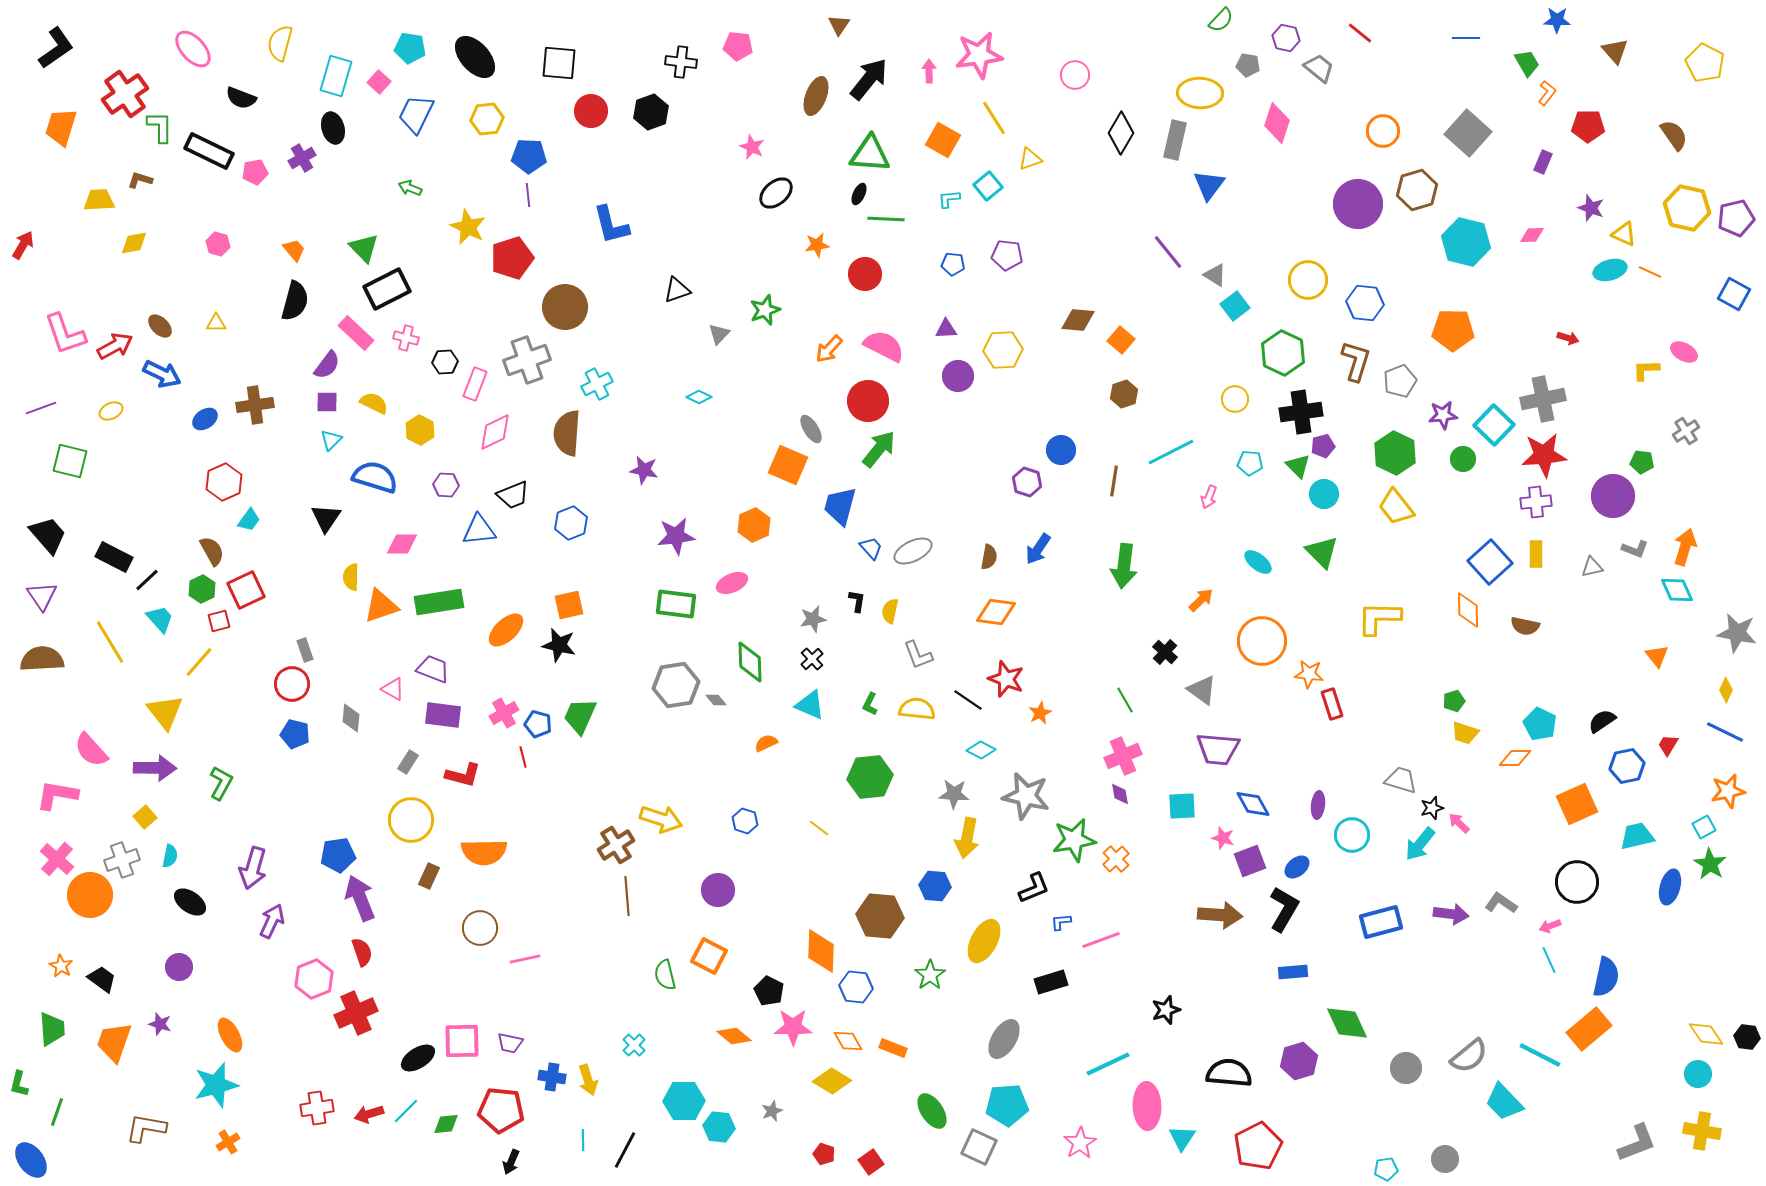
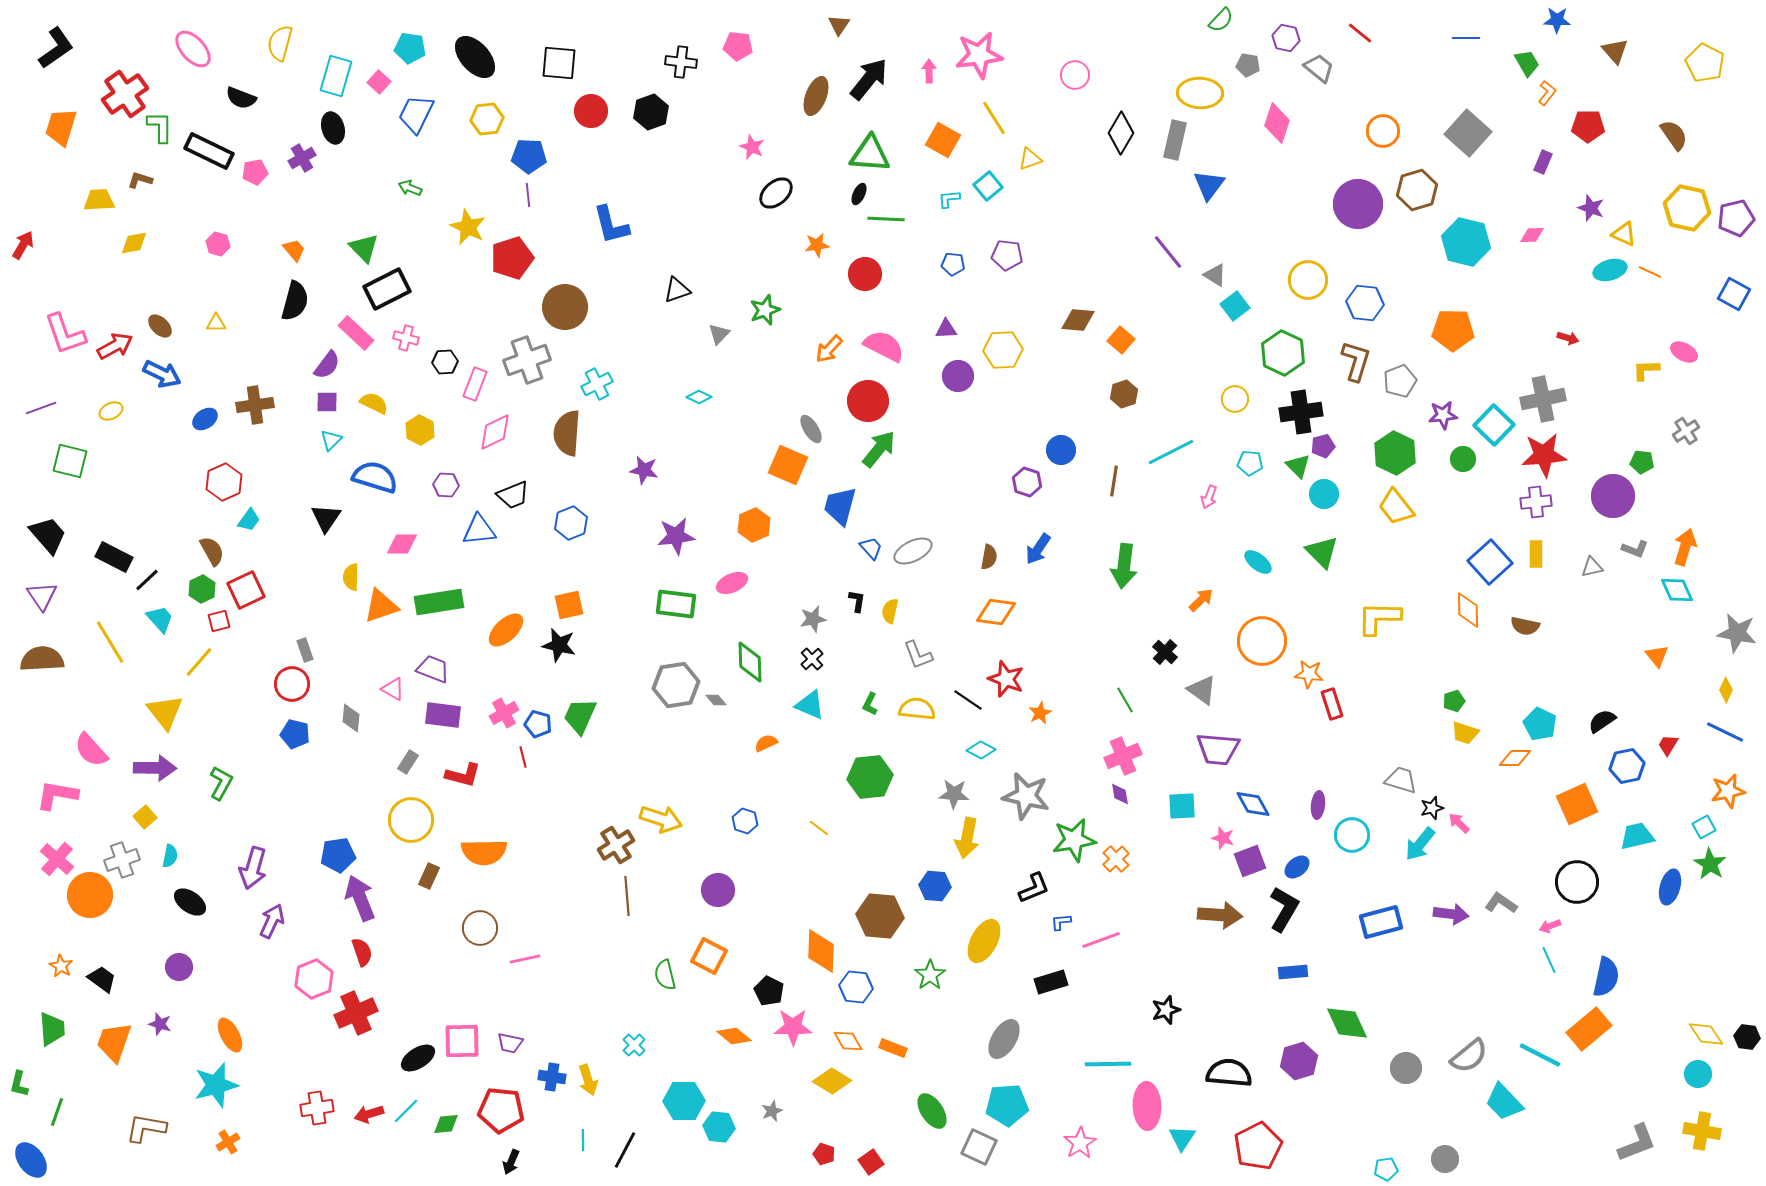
cyan line at (1108, 1064): rotated 24 degrees clockwise
